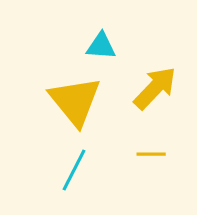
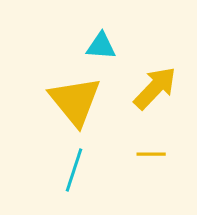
cyan line: rotated 9 degrees counterclockwise
